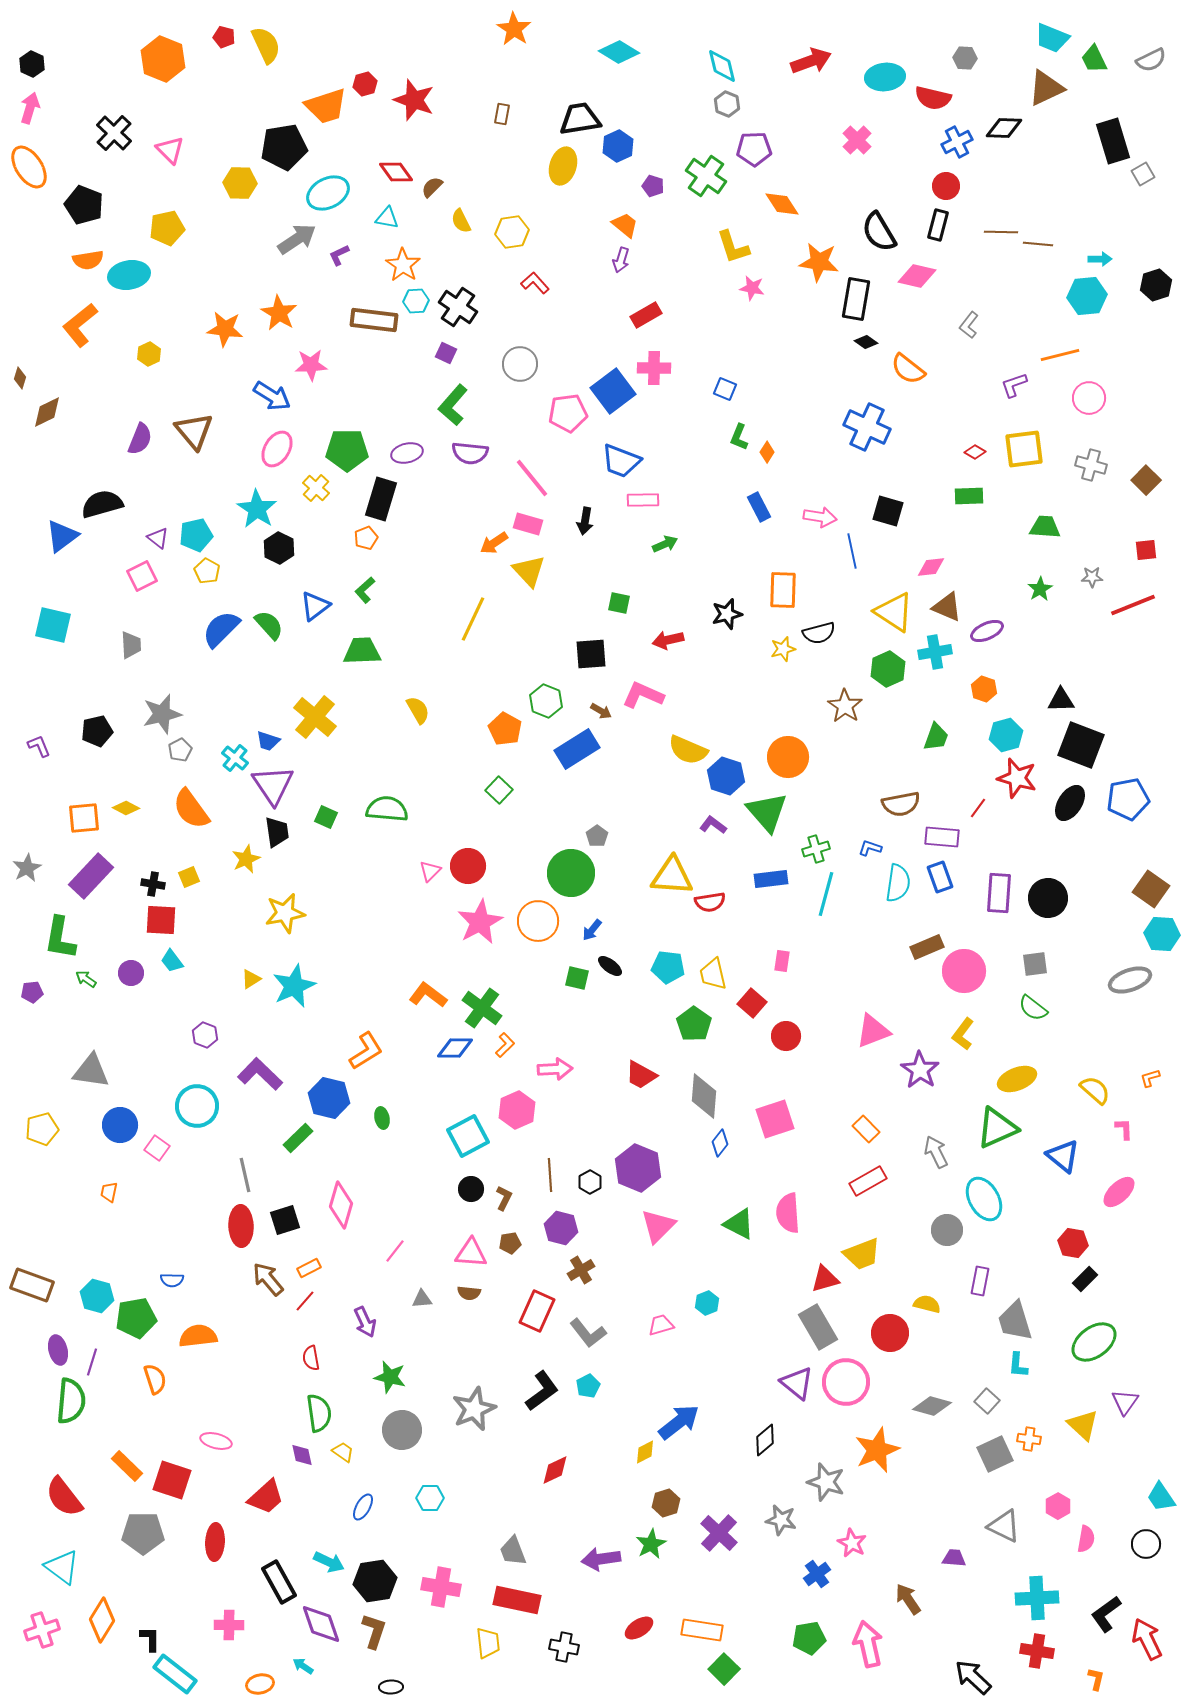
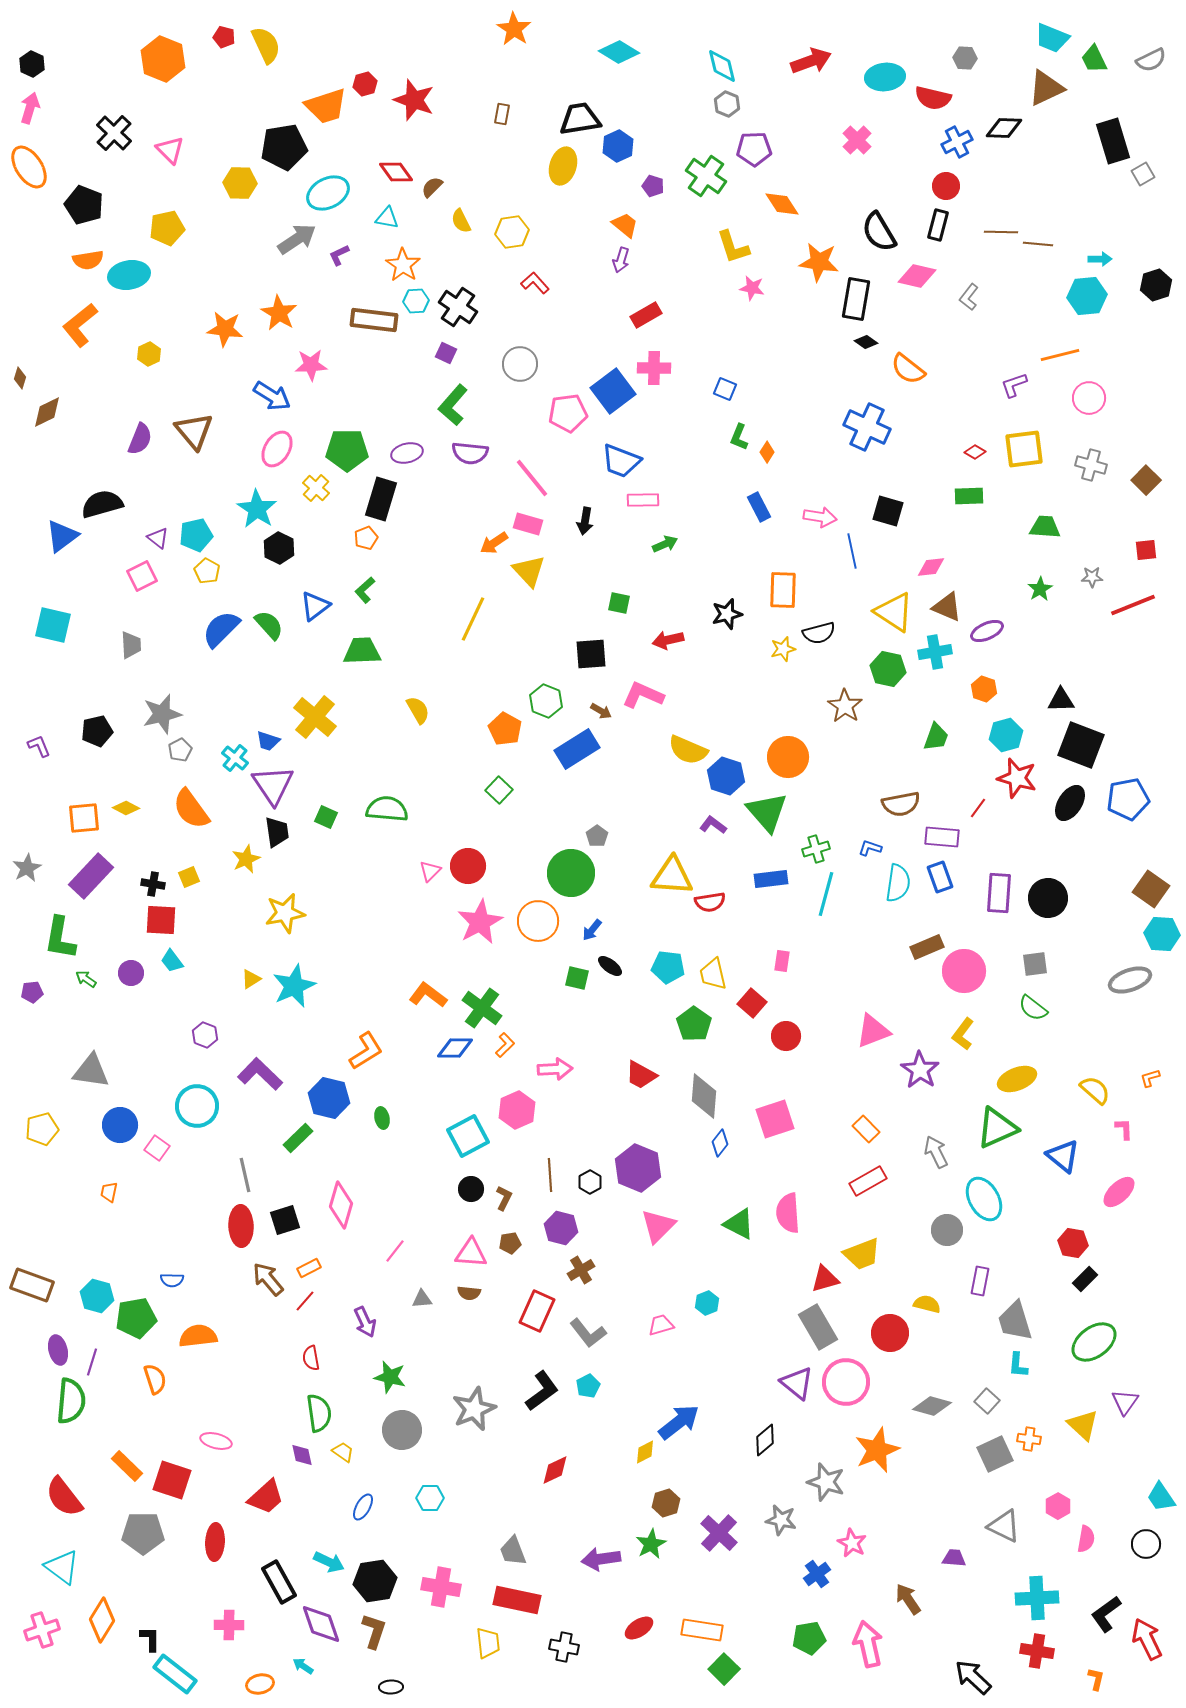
gray L-shape at (969, 325): moved 28 px up
green hexagon at (888, 669): rotated 24 degrees counterclockwise
